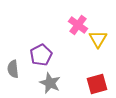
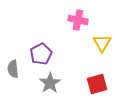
pink cross: moved 5 px up; rotated 24 degrees counterclockwise
yellow triangle: moved 4 px right, 4 px down
purple pentagon: moved 1 px up
gray star: rotated 15 degrees clockwise
